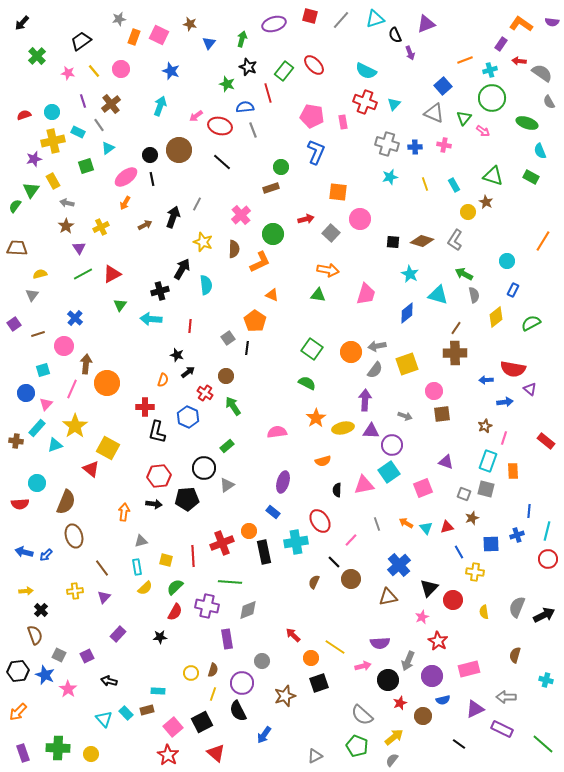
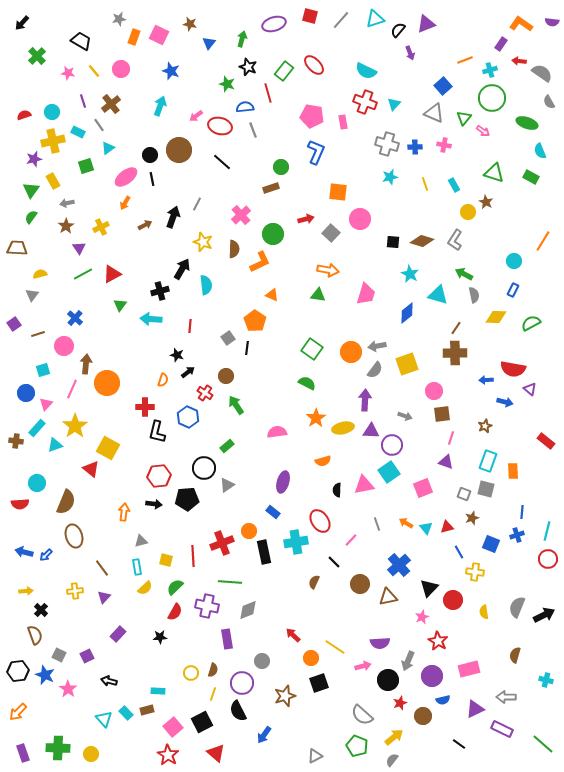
black semicircle at (395, 35): moved 3 px right, 5 px up; rotated 63 degrees clockwise
black trapezoid at (81, 41): rotated 65 degrees clockwise
green triangle at (493, 176): moved 1 px right, 3 px up
gray arrow at (67, 203): rotated 24 degrees counterclockwise
green semicircle at (15, 206): moved 16 px right, 11 px down
cyan circle at (507, 261): moved 7 px right
yellow diamond at (496, 317): rotated 40 degrees clockwise
blue arrow at (505, 402): rotated 21 degrees clockwise
green arrow at (233, 406): moved 3 px right, 1 px up
pink line at (504, 438): moved 53 px left
blue line at (529, 511): moved 7 px left, 1 px down
blue square at (491, 544): rotated 24 degrees clockwise
brown circle at (351, 579): moved 9 px right, 5 px down
